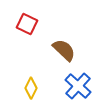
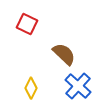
brown semicircle: moved 4 px down
